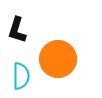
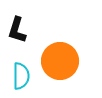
orange circle: moved 2 px right, 2 px down
